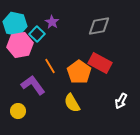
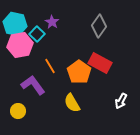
gray diamond: rotated 45 degrees counterclockwise
